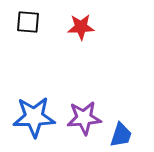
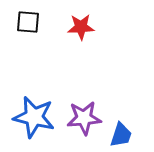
blue star: rotated 15 degrees clockwise
